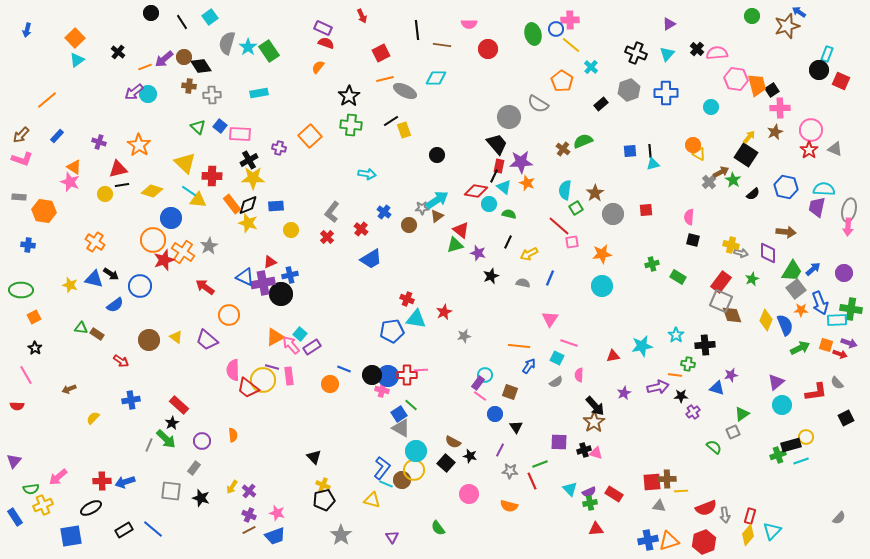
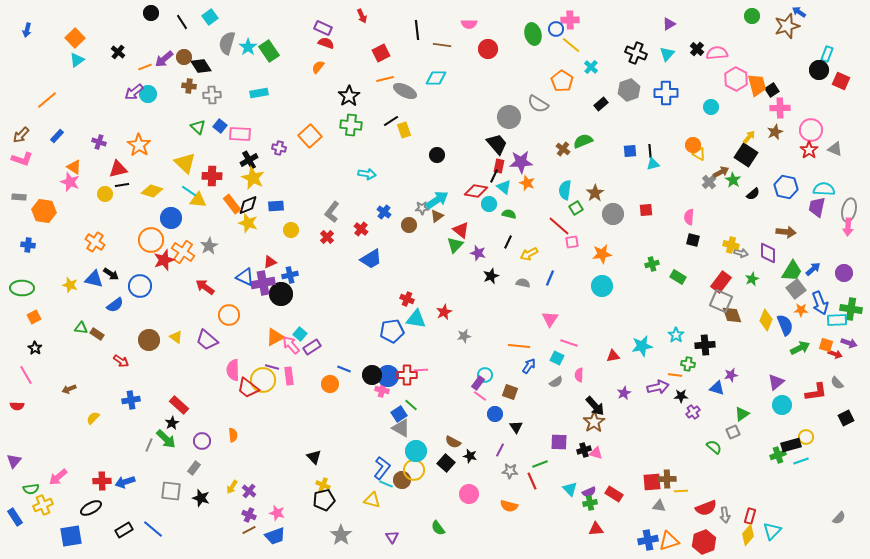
pink hexagon at (736, 79): rotated 20 degrees clockwise
yellow star at (253, 178): rotated 25 degrees clockwise
orange circle at (153, 240): moved 2 px left
green triangle at (455, 245): rotated 30 degrees counterclockwise
green ellipse at (21, 290): moved 1 px right, 2 px up
red arrow at (840, 354): moved 5 px left
